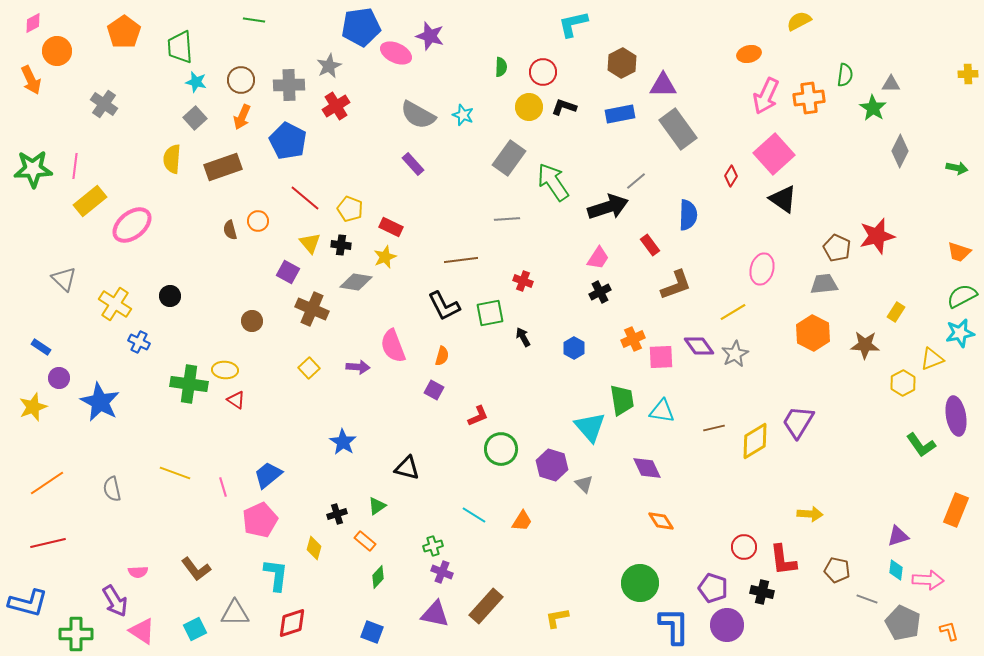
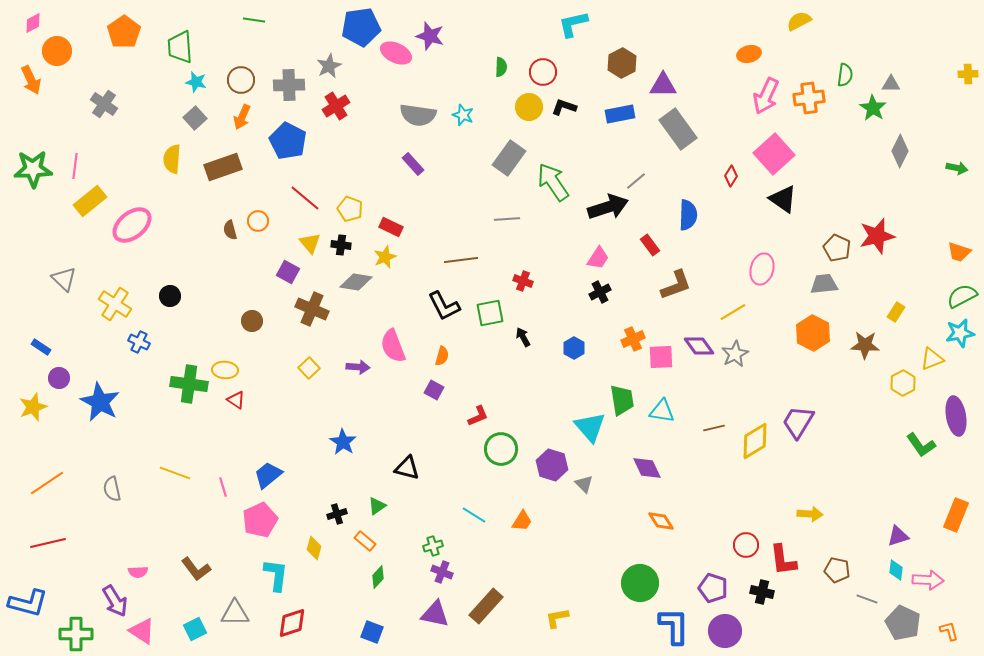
gray semicircle at (418, 115): rotated 21 degrees counterclockwise
orange rectangle at (956, 510): moved 5 px down
red circle at (744, 547): moved 2 px right, 2 px up
purple circle at (727, 625): moved 2 px left, 6 px down
